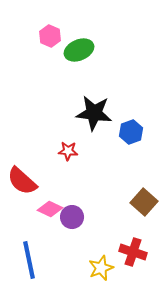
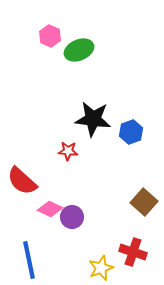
black star: moved 1 px left, 6 px down
